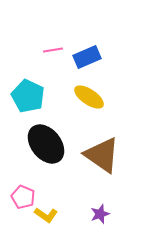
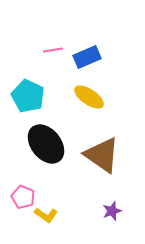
purple star: moved 12 px right, 3 px up
